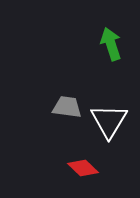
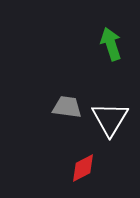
white triangle: moved 1 px right, 2 px up
red diamond: rotated 72 degrees counterclockwise
